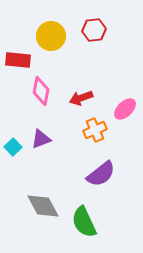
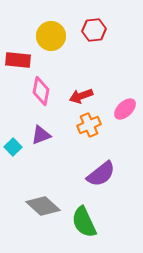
red arrow: moved 2 px up
orange cross: moved 6 px left, 5 px up
purple triangle: moved 4 px up
gray diamond: rotated 20 degrees counterclockwise
